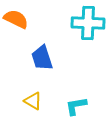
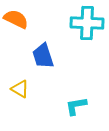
cyan cross: moved 1 px left
blue trapezoid: moved 1 px right, 2 px up
yellow triangle: moved 13 px left, 12 px up
